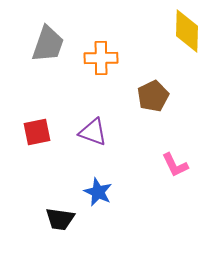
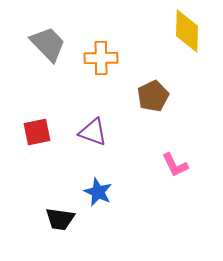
gray trapezoid: rotated 63 degrees counterclockwise
